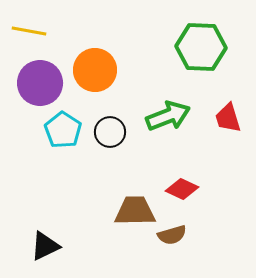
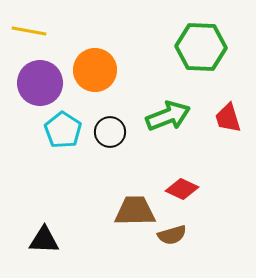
black triangle: moved 1 px left, 6 px up; rotated 28 degrees clockwise
